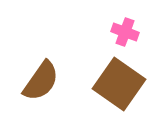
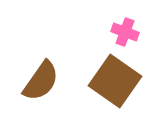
brown square: moved 4 px left, 3 px up
